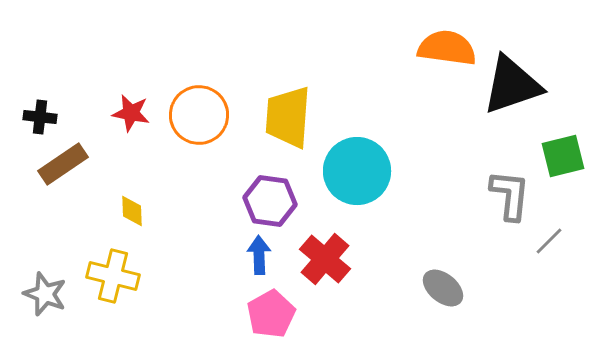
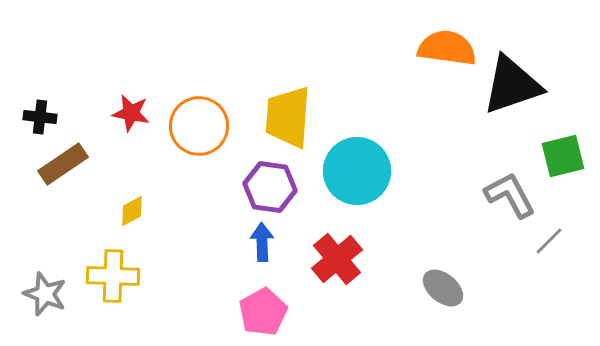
orange circle: moved 11 px down
gray L-shape: rotated 34 degrees counterclockwise
purple hexagon: moved 14 px up
yellow diamond: rotated 64 degrees clockwise
blue arrow: moved 3 px right, 13 px up
red cross: moved 12 px right; rotated 9 degrees clockwise
yellow cross: rotated 12 degrees counterclockwise
pink pentagon: moved 8 px left, 2 px up
